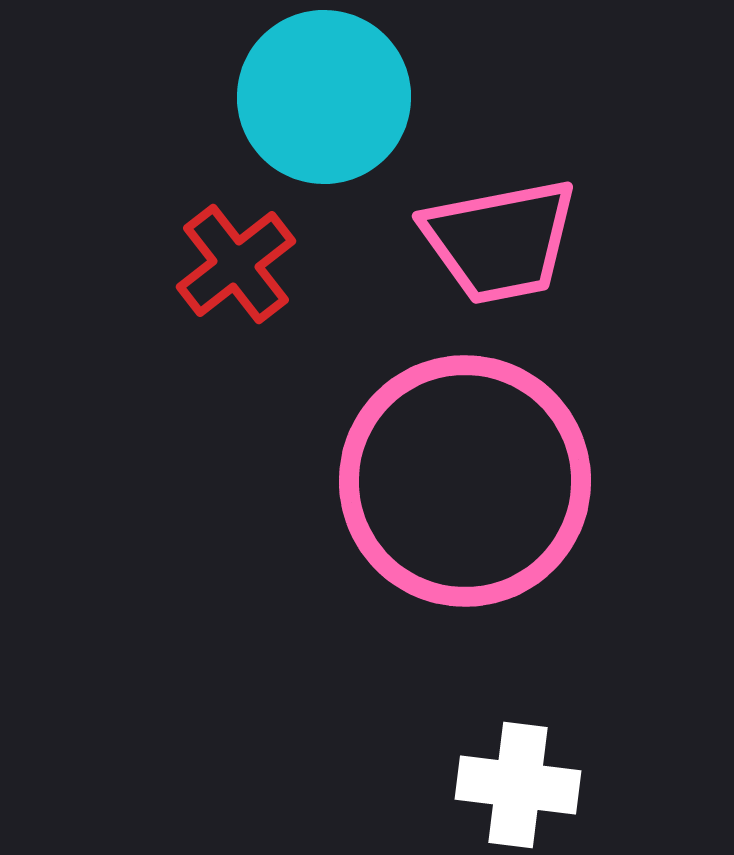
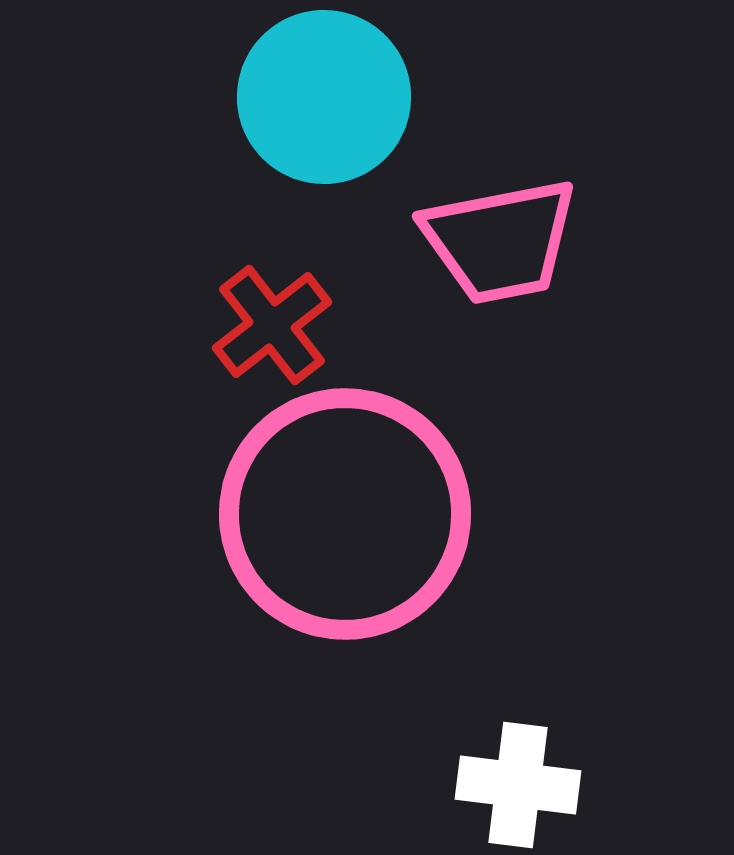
red cross: moved 36 px right, 61 px down
pink circle: moved 120 px left, 33 px down
